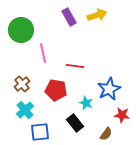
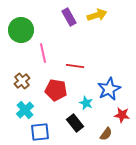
brown cross: moved 3 px up
